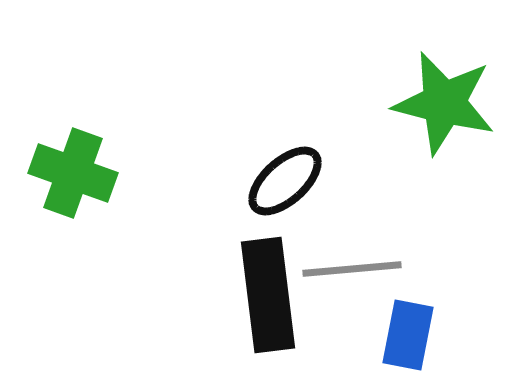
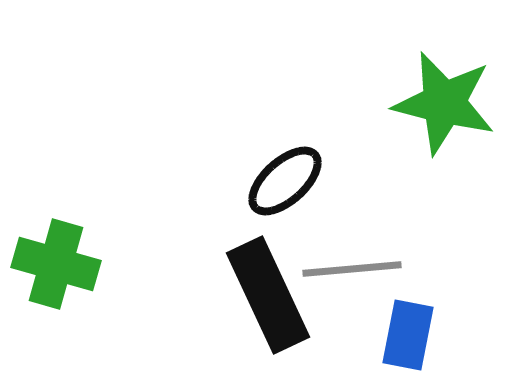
green cross: moved 17 px left, 91 px down; rotated 4 degrees counterclockwise
black rectangle: rotated 18 degrees counterclockwise
